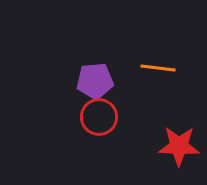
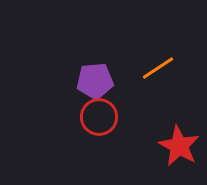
orange line: rotated 40 degrees counterclockwise
red star: rotated 27 degrees clockwise
